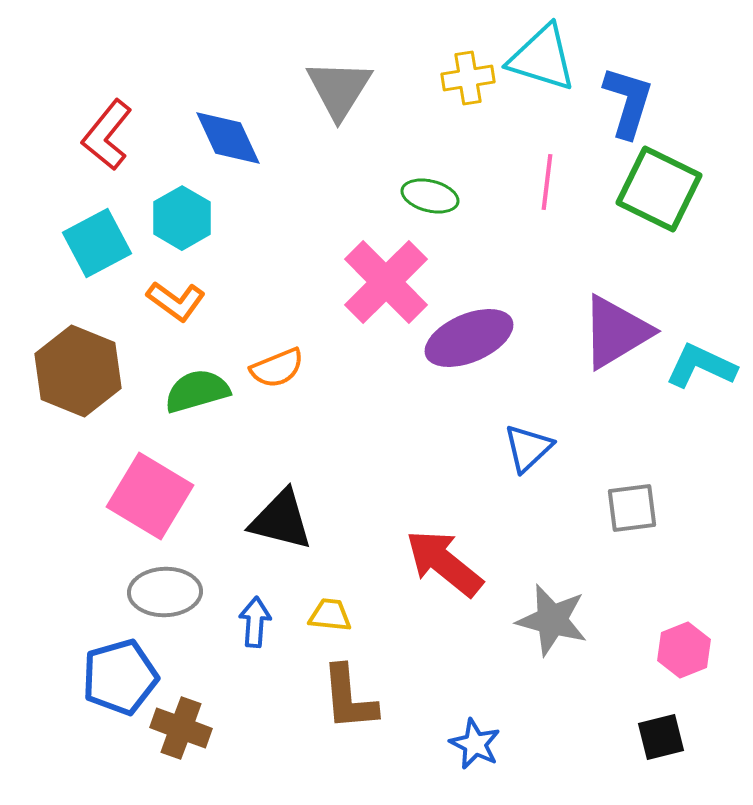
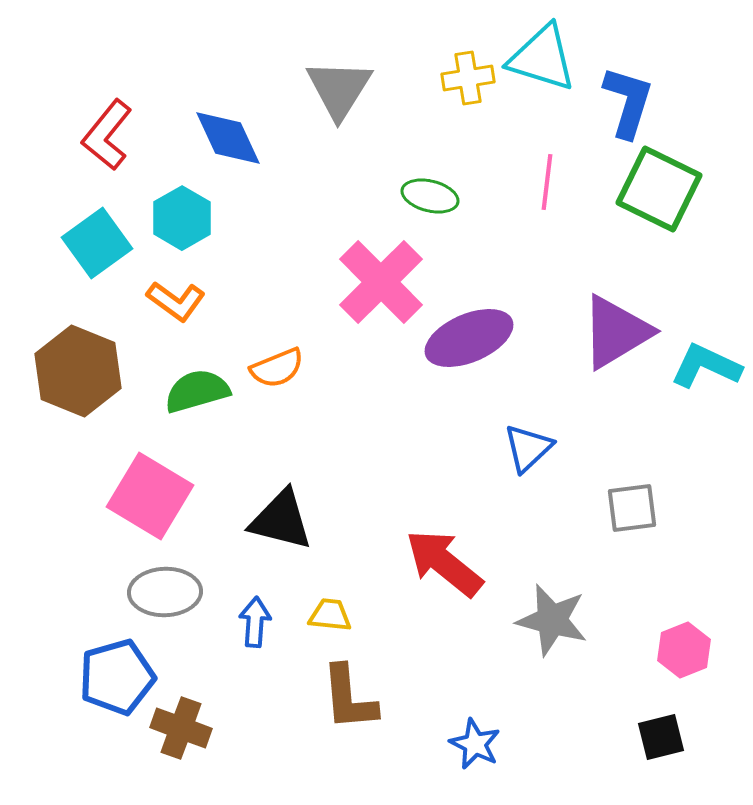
cyan square: rotated 8 degrees counterclockwise
pink cross: moved 5 px left
cyan L-shape: moved 5 px right
blue pentagon: moved 3 px left
